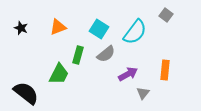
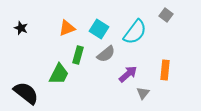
orange triangle: moved 9 px right, 1 px down
purple arrow: rotated 12 degrees counterclockwise
